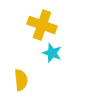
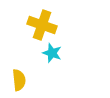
yellow semicircle: moved 2 px left
